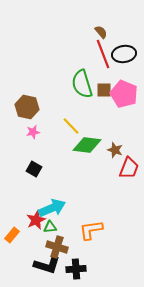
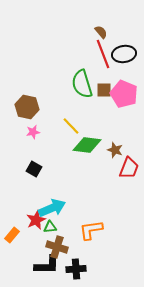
black L-shape: rotated 16 degrees counterclockwise
